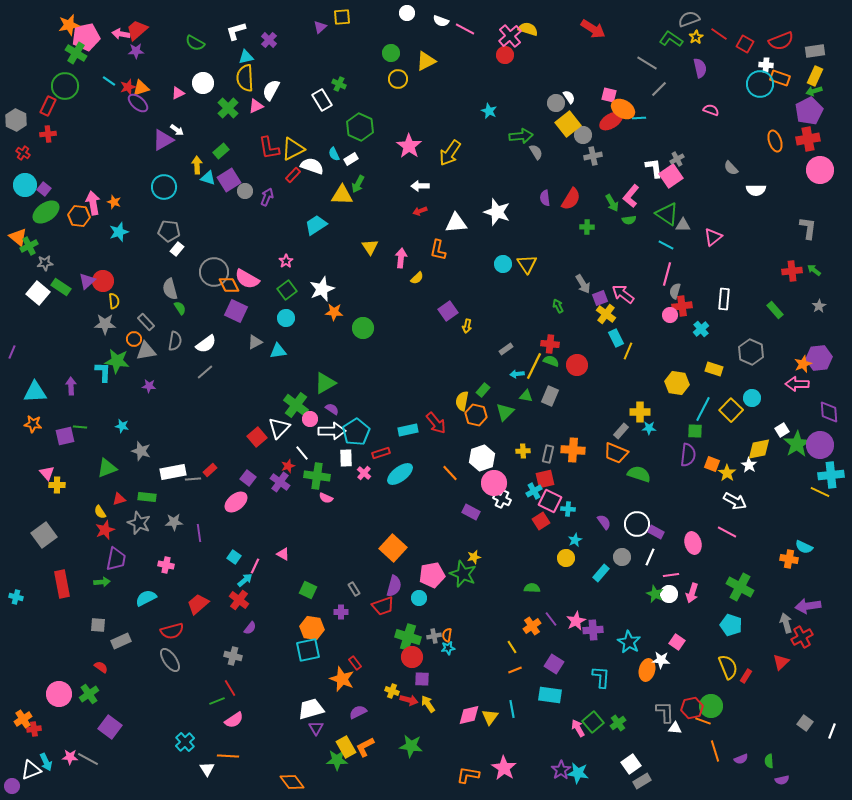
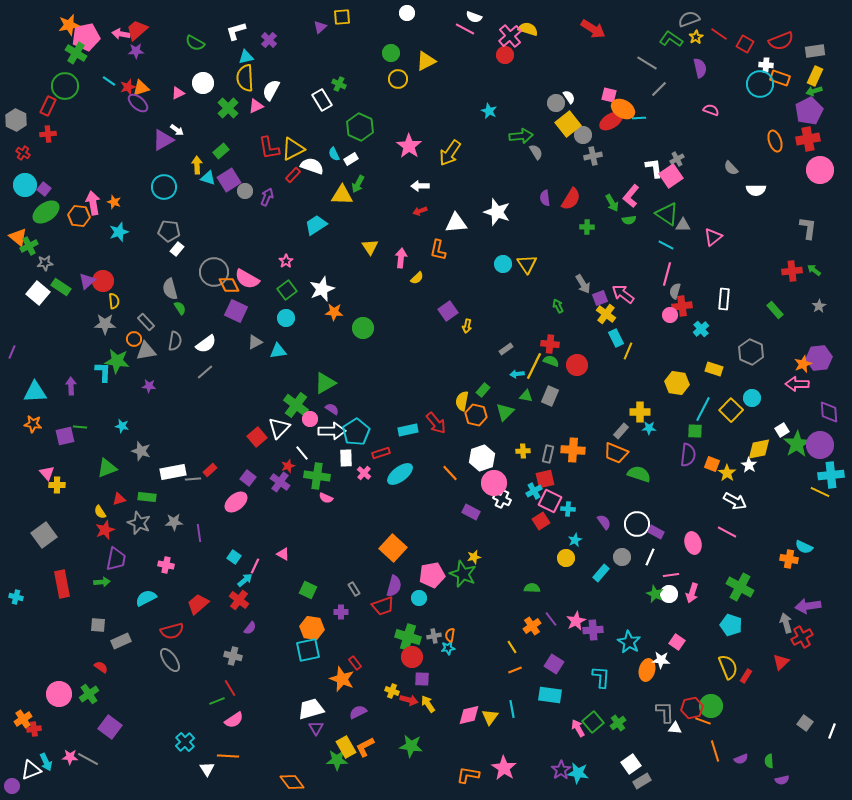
white semicircle at (441, 21): moved 33 px right, 4 px up
orange semicircle at (447, 635): moved 3 px right
